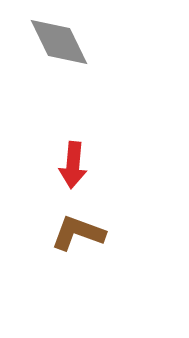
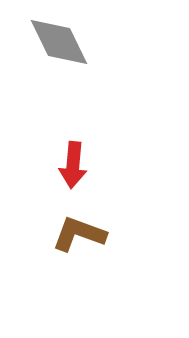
brown L-shape: moved 1 px right, 1 px down
